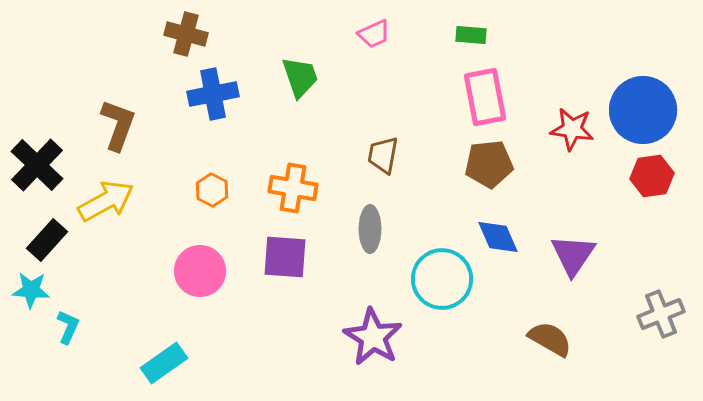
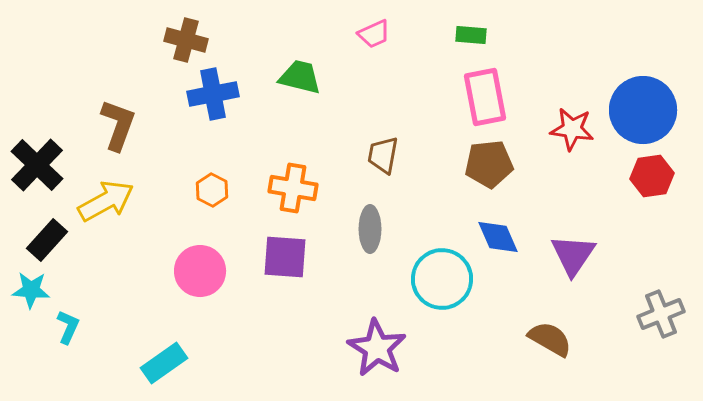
brown cross: moved 6 px down
green trapezoid: rotated 57 degrees counterclockwise
purple star: moved 4 px right, 11 px down
